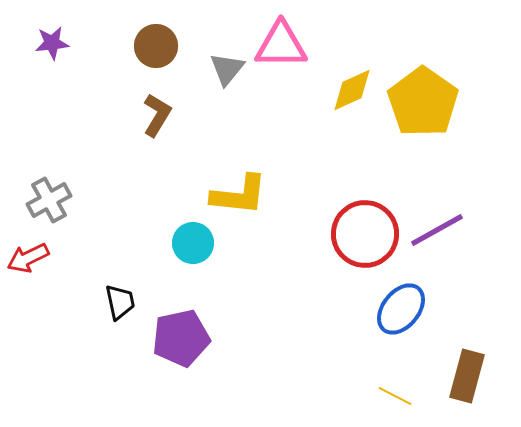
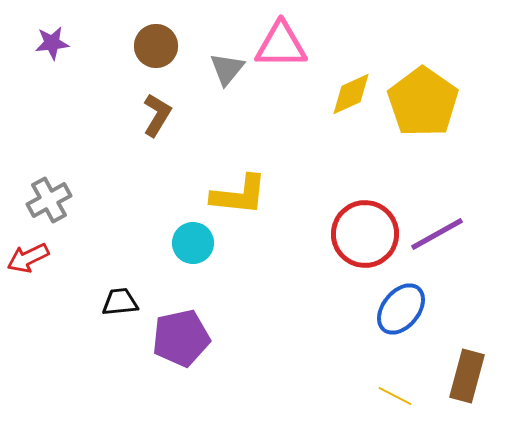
yellow diamond: moved 1 px left, 4 px down
purple line: moved 4 px down
black trapezoid: rotated 84 degrees counterclockwise
